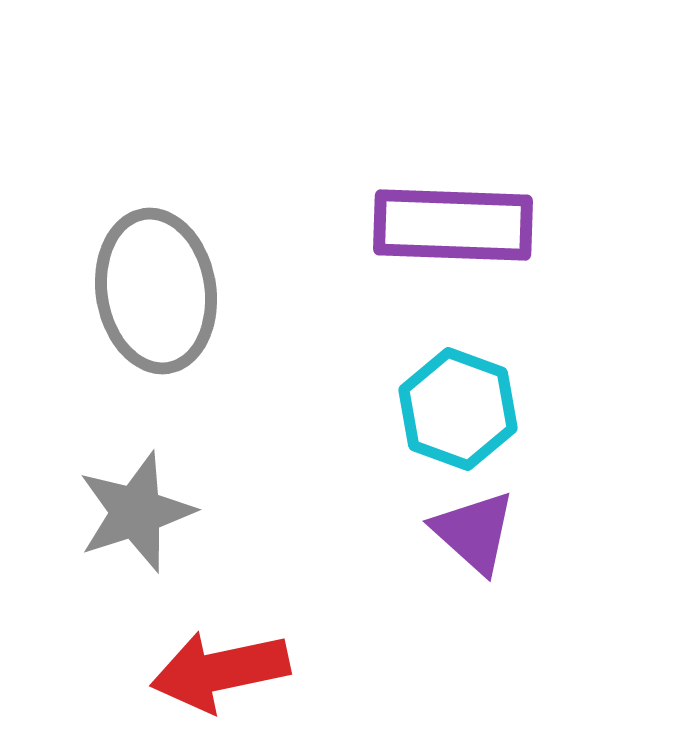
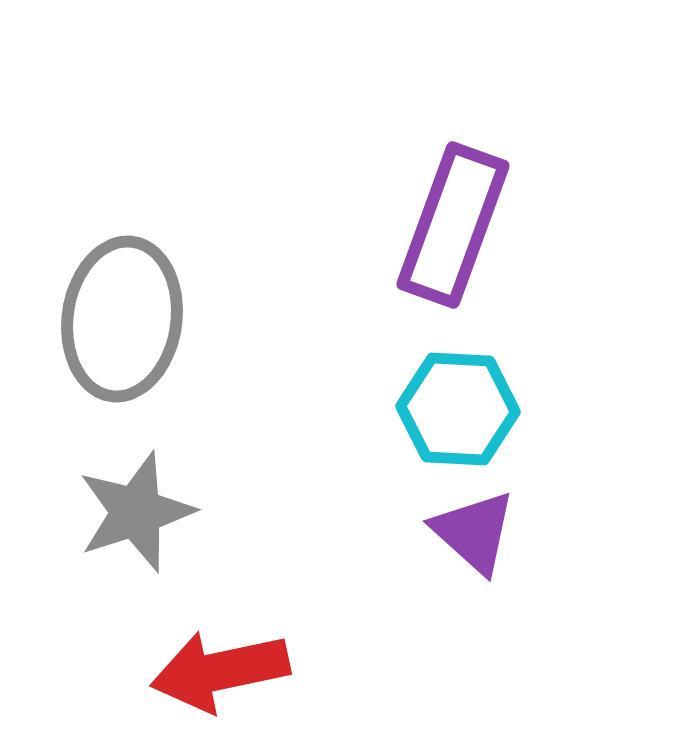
purple rectangle: rotated 72 degrees counterclockwise
gray ellipse: moved 34 px left, 28 px down; rotated 17 degrees clockwise
cyan hexagon: rotated 17 degrees counterclockwise
